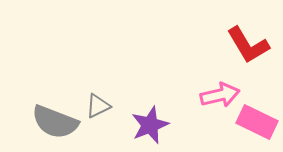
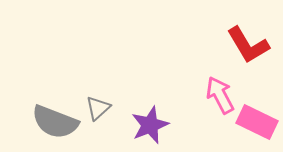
pink arrow: rotated 105 degrees counterclockwise
gray triangle: moved 2 px down; rotated 16 degrees counterclockwise
